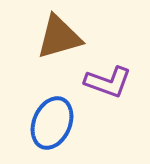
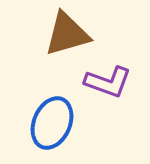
brown triangle: moved 8 px right, 3 px up
